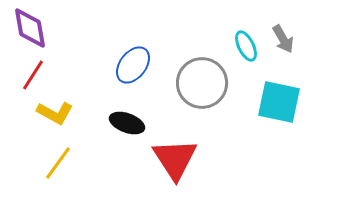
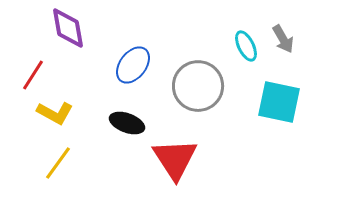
purple diamond: moved 38 px right
gray circle: moved 4 px left, 3 px down
